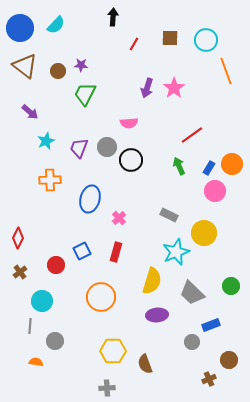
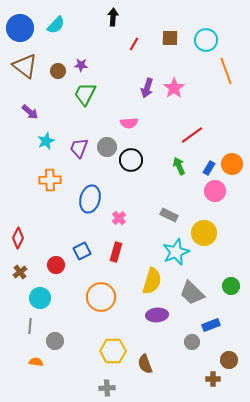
cyan circle at (42, 301): moved 2 px left, 3 px up
brown cross at (209, 379): moved 4 px right; rotated 24 degrees clockwise
